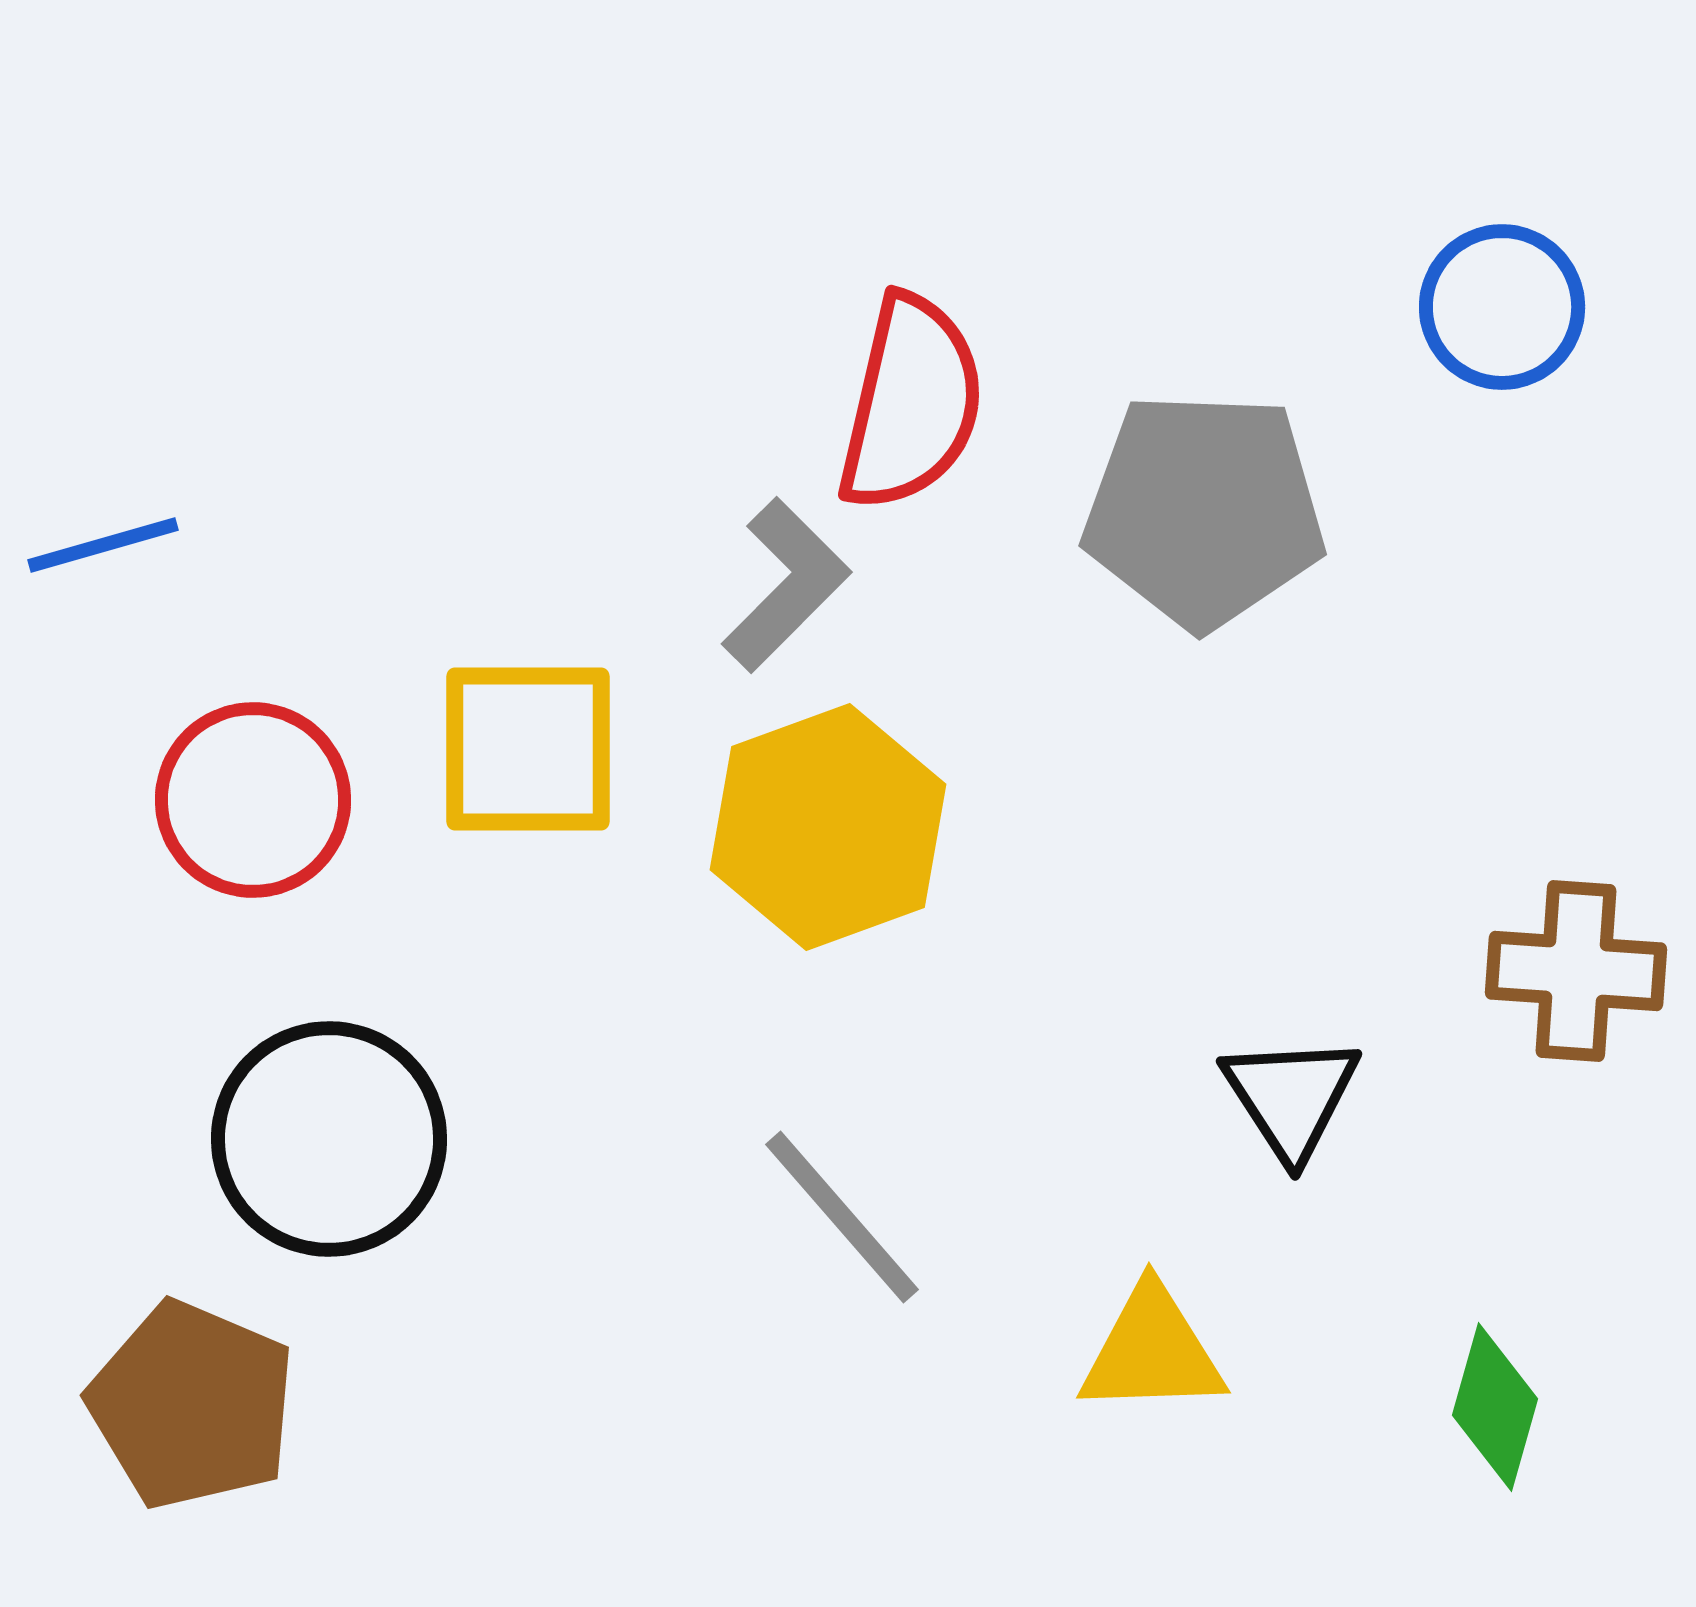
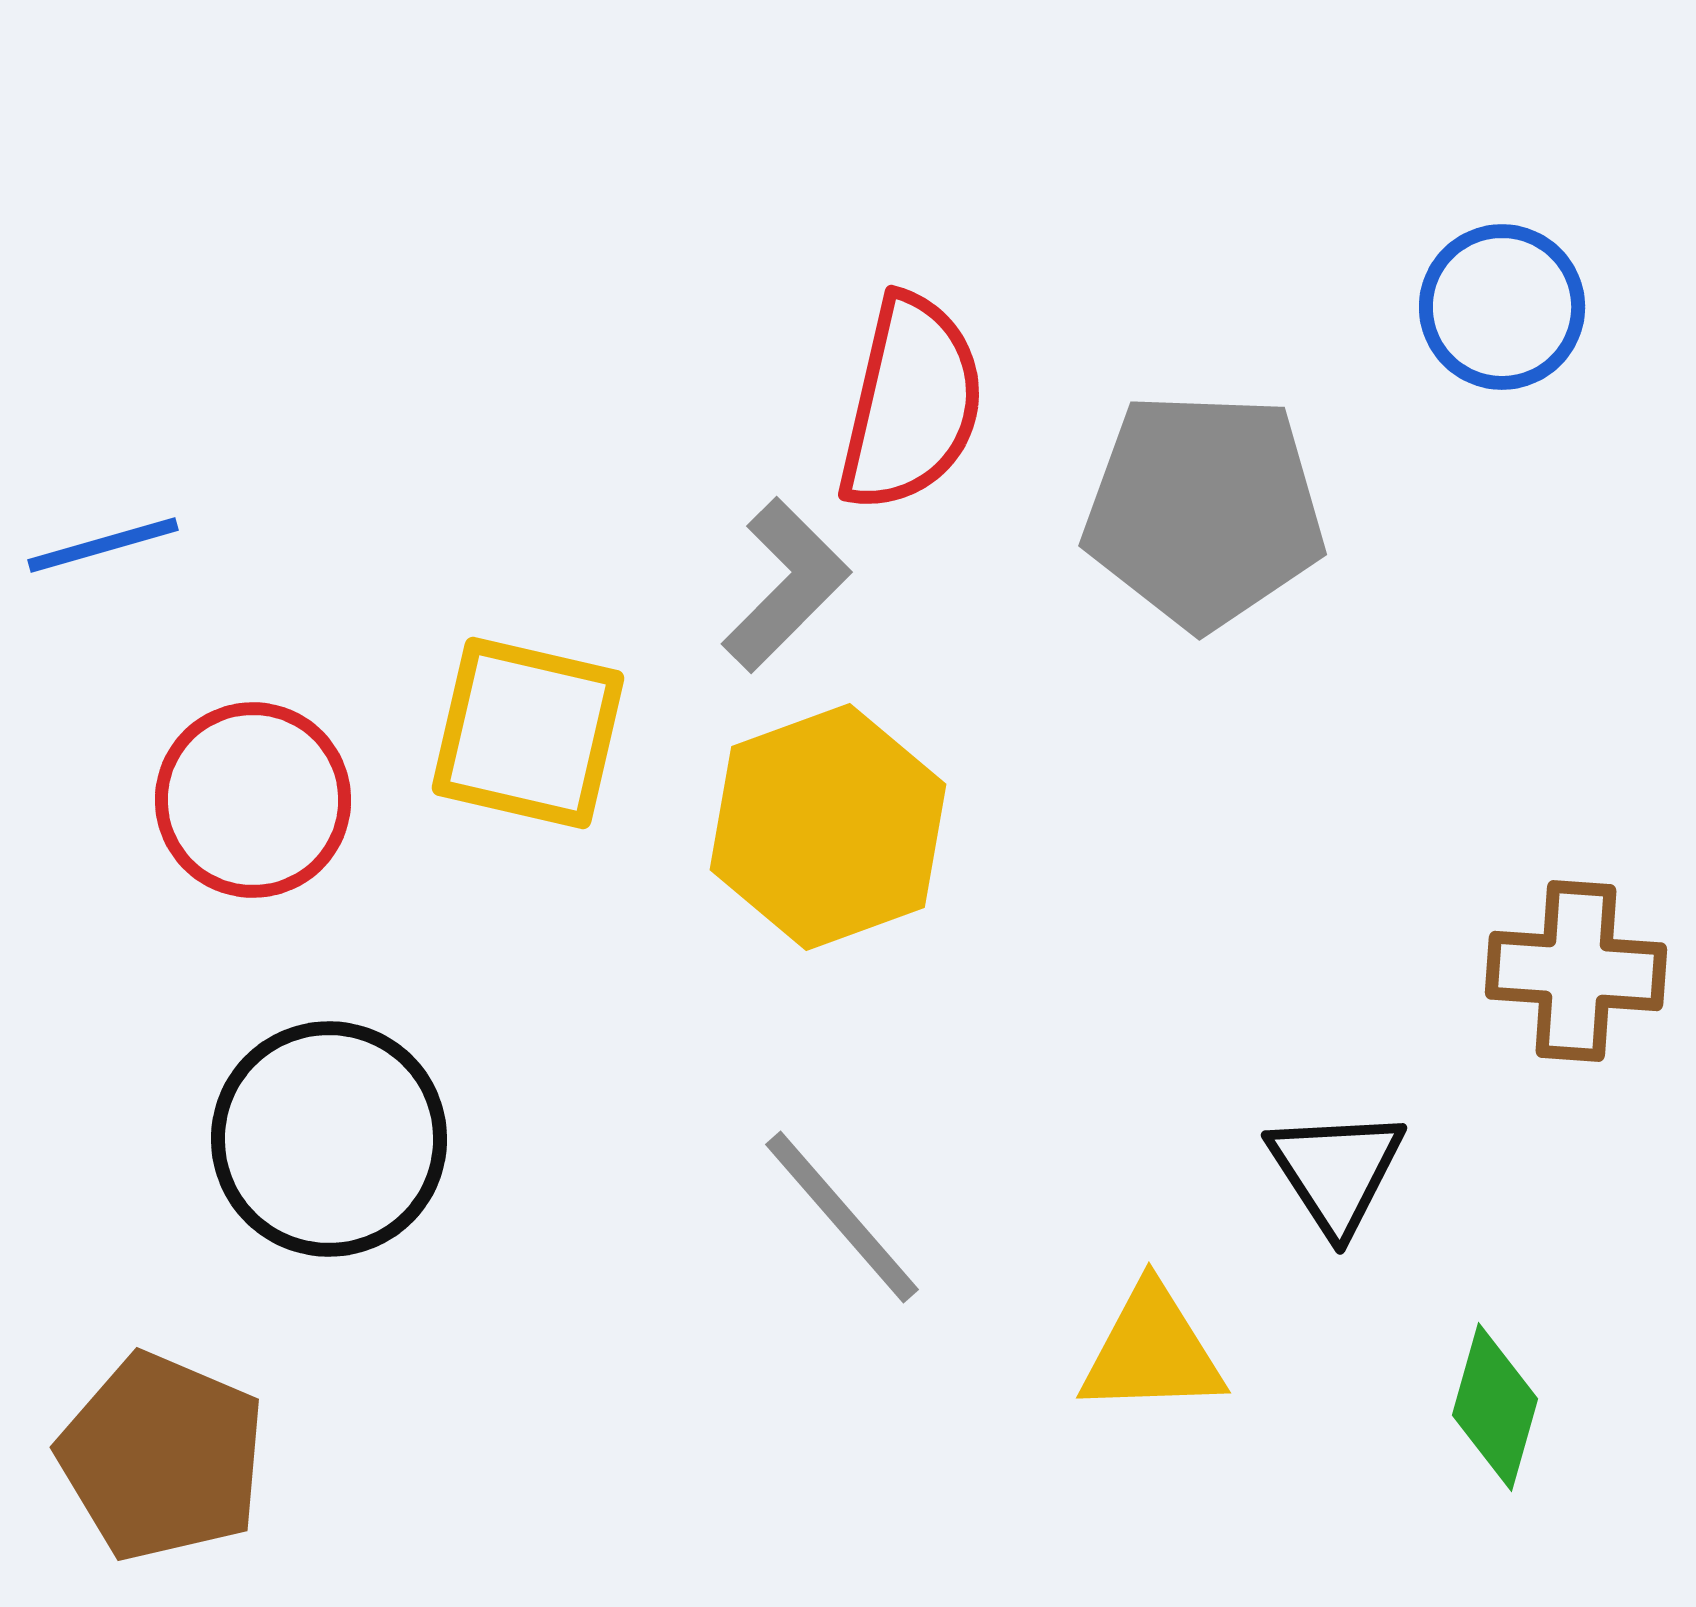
yellow square: moved 16 px up; rotated 13 degrees clockwise
black triangle: moved 45 px right, 74 px down
brown pentagon: moved 30 px left, 52 px down
